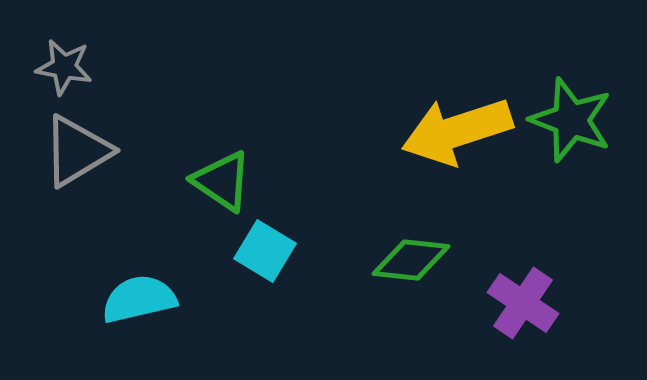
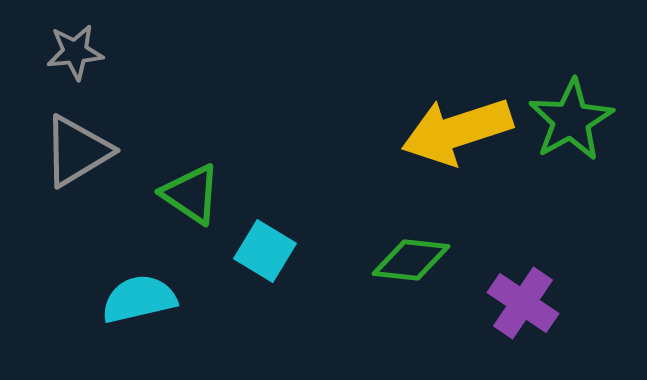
gray star: moved 11 px right, 15 px up; rotated 16 degrees counterclockwise
green star: rotated 22 degrees clockwise
green triangle: moved 31 px left, 13 px down
